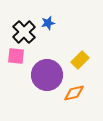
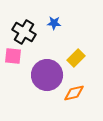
blue star: moved 6 px right; rotated 16 degrees clockwise
black cross: rotated 15 degrees counterclockwise
pink square: moved 3 px left
yellow rectangle: moved 4 px left, 2 px up
